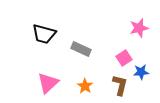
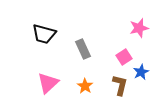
gray rectangle: moved 2 px right; rotated 42 degrees clockwise
pink square: moved 1 px up
blue star: rotated 21 degrees counterclockwise
